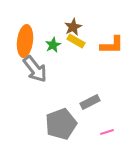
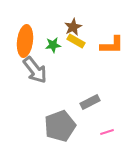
green star: rotated 21 degrees clockwise
gray arrow: moved 1 px down
gray pentagon: moved 1 px left, 2 px down
